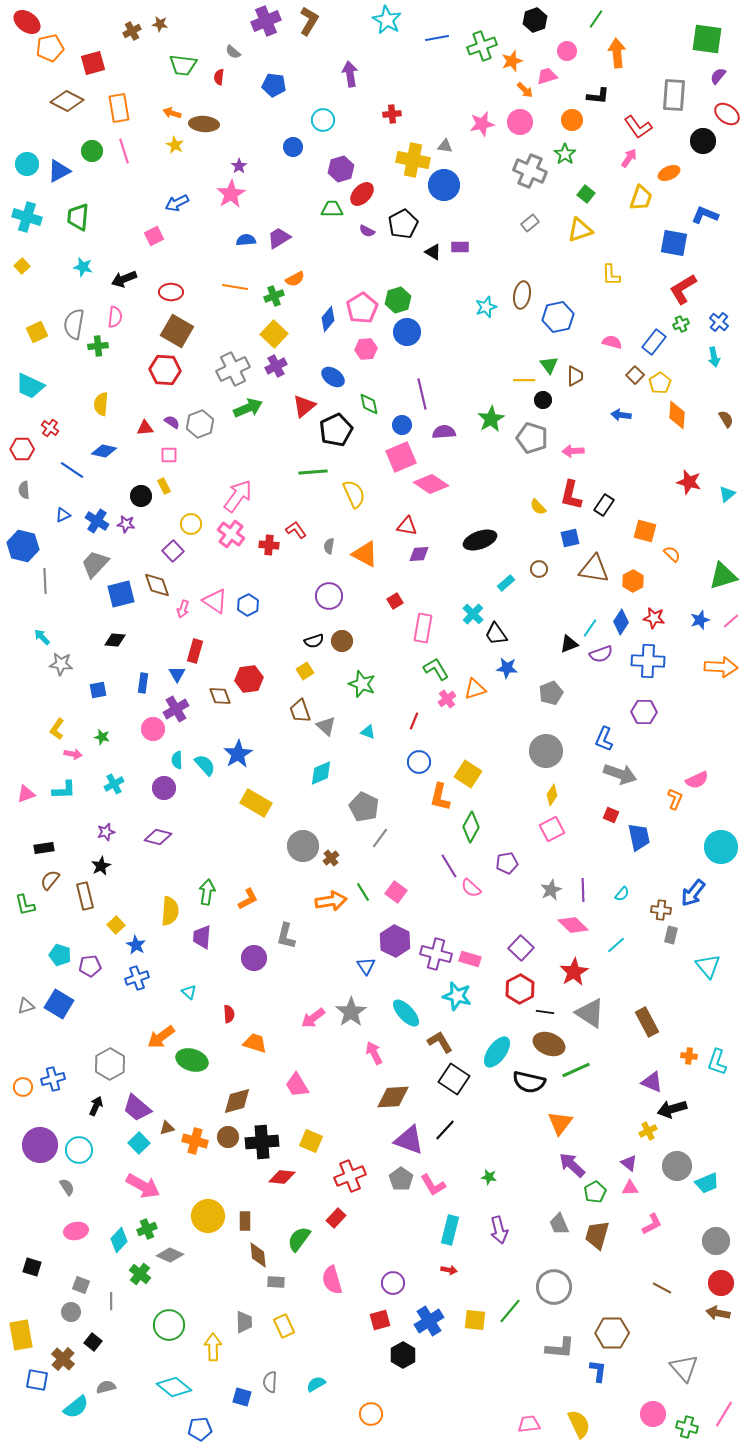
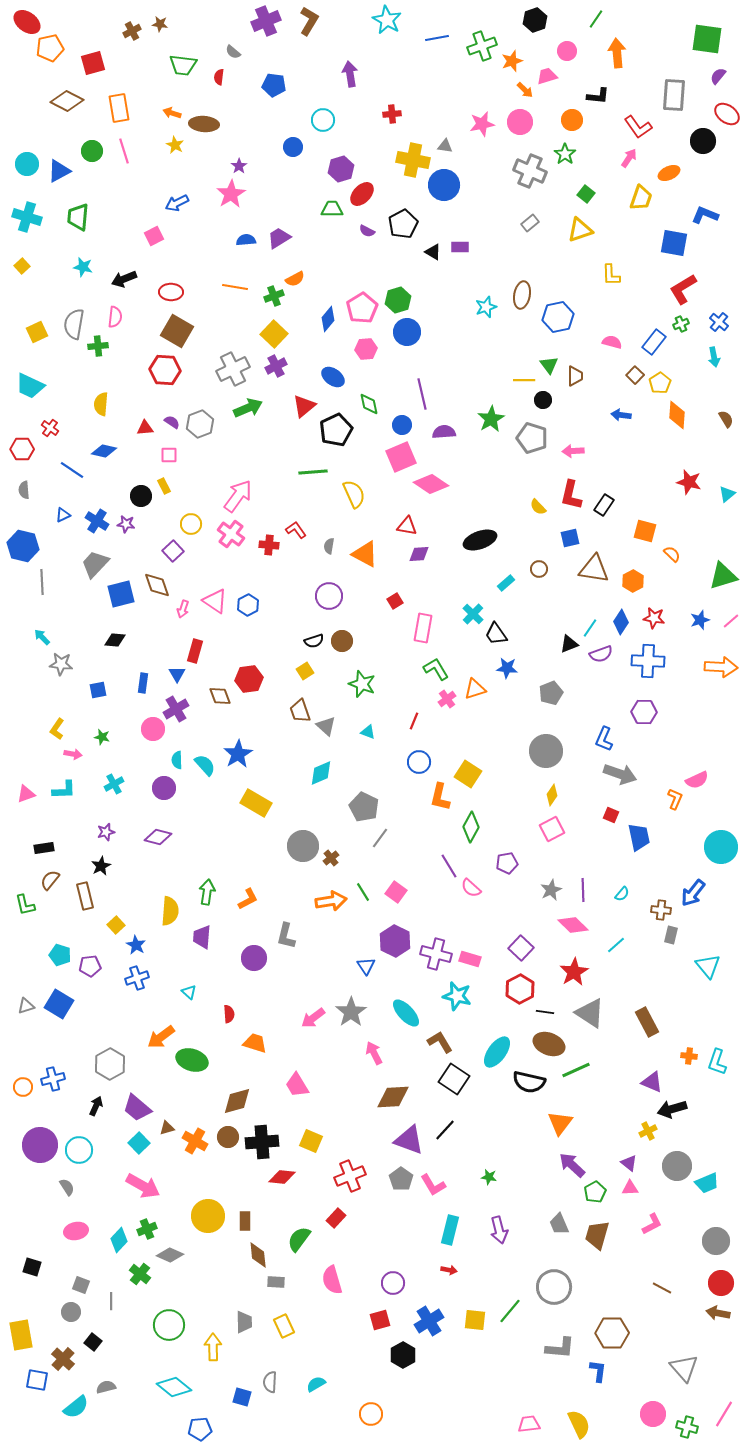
gray line at (45, 581): moved 3 px left, 1 px down
orange cross at (195, 1141): rotated 15 degrees clockwise
